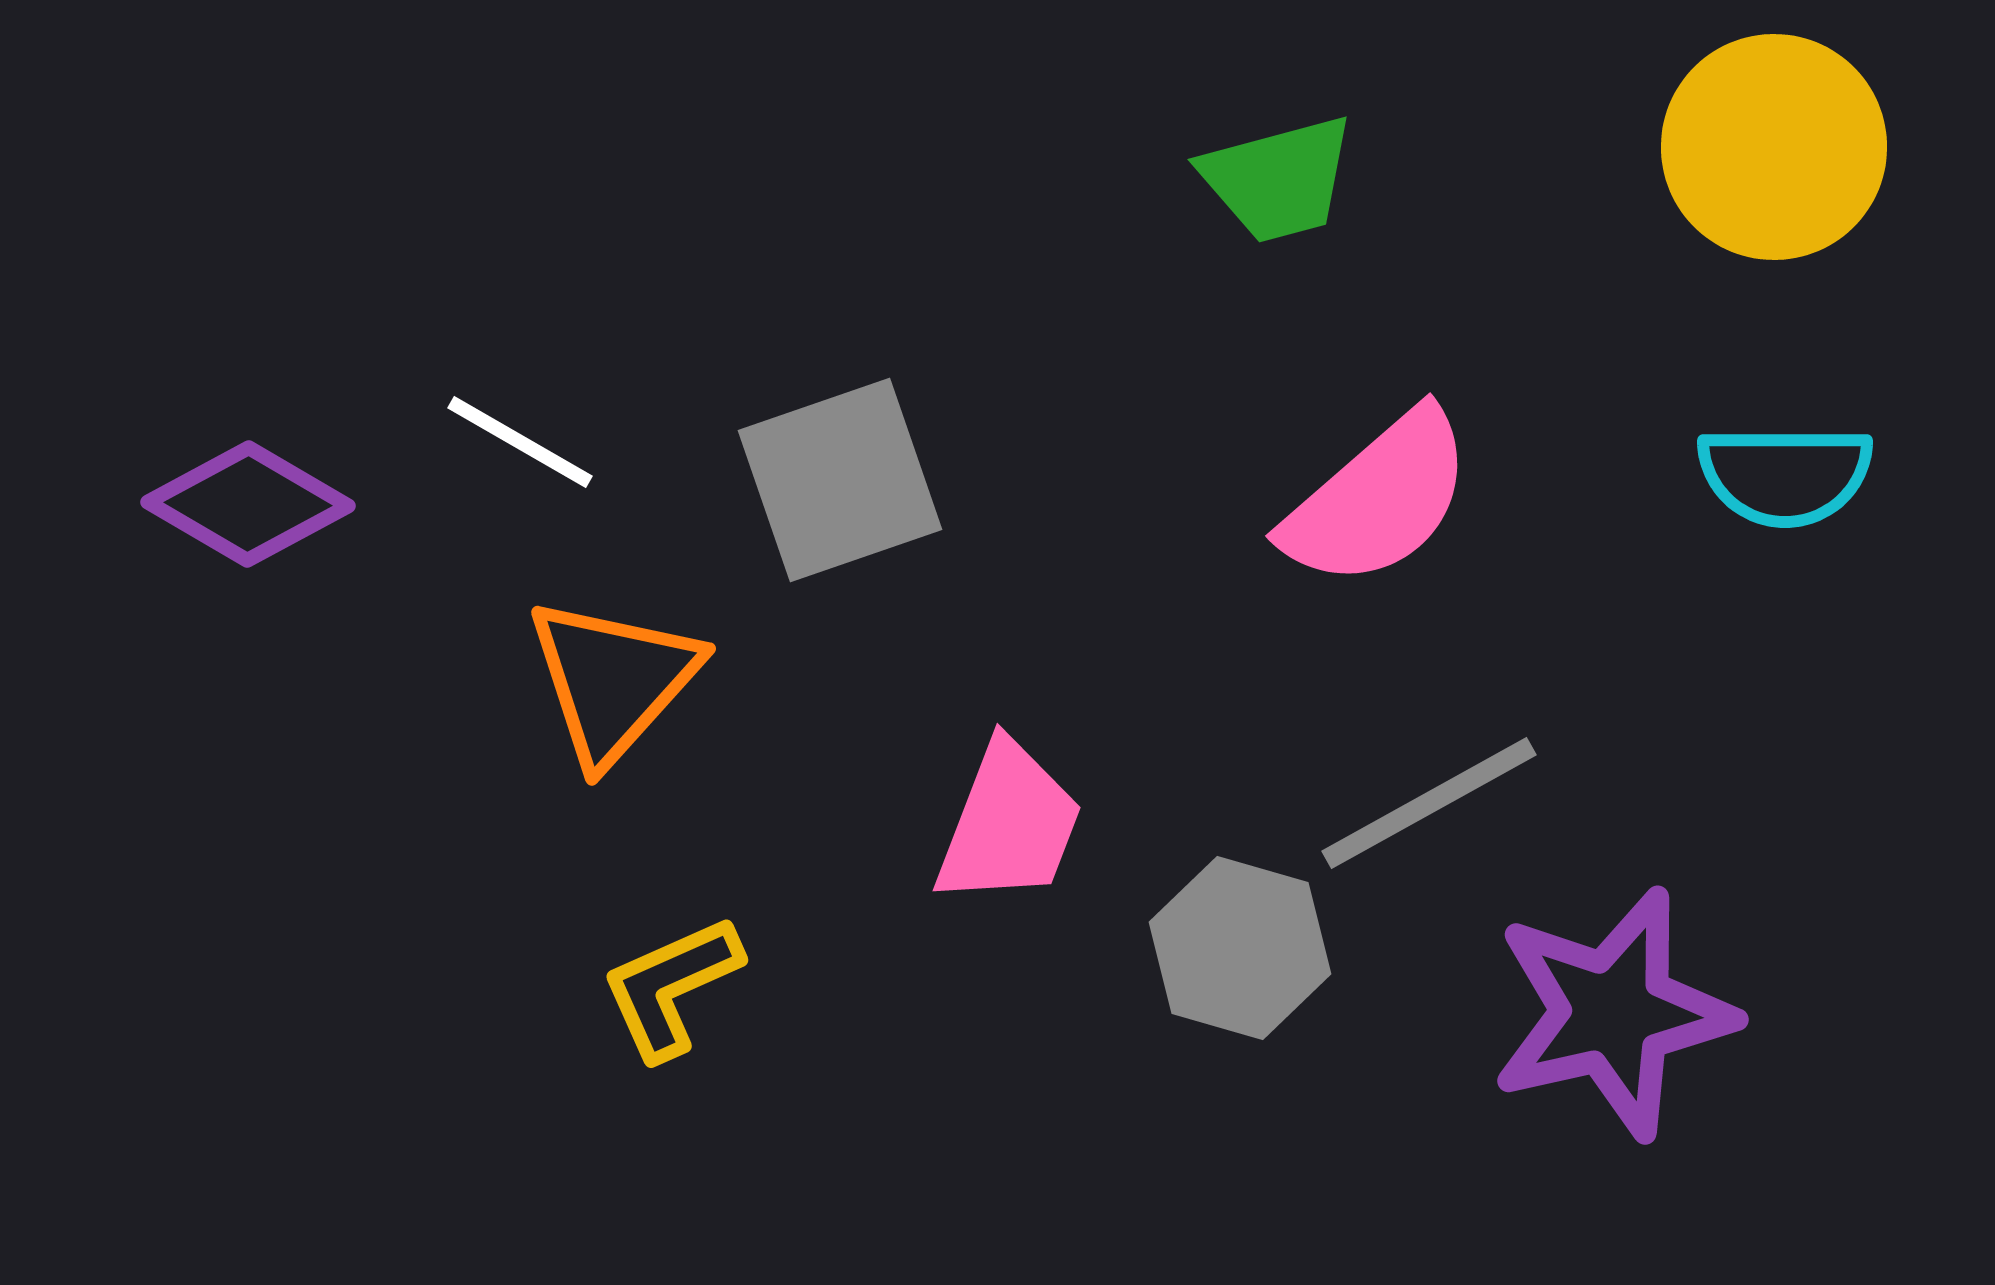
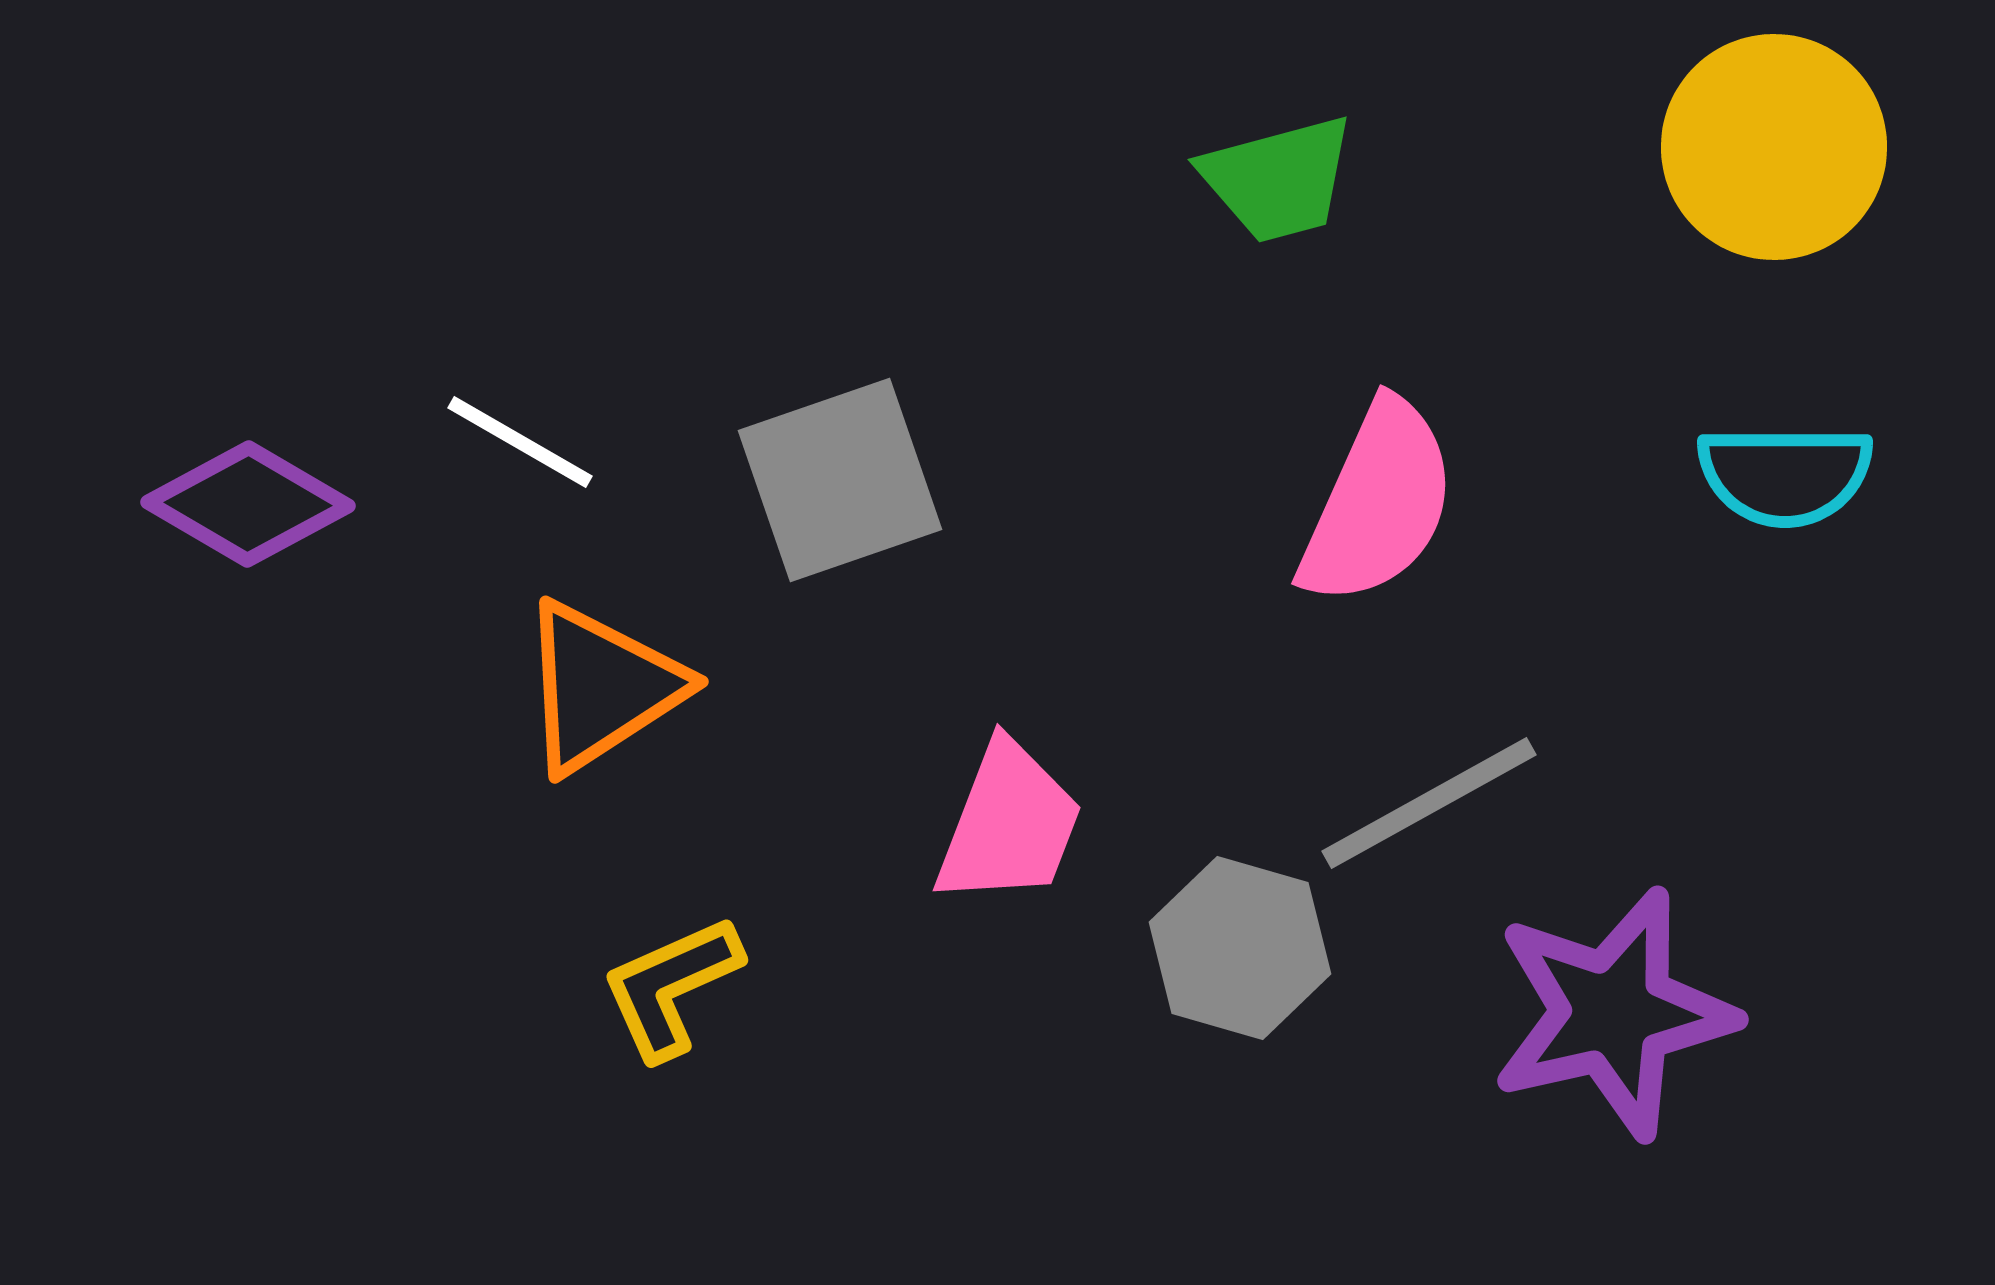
pink semicircle: moved 4 px down; rotated 25 degrees counterclockwise
orange triangle: moved 12 px left, 7 px down; rotated 15 degrees clockwise
